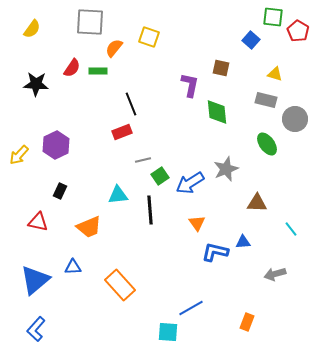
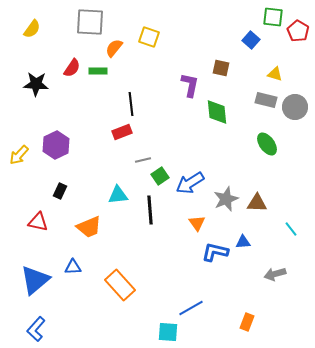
black line at (131, 104): rotated 15 degrees clockwise
gray circle at (295, 119): moved 12 px up
gray star at (226, 169): moved 30 px down
